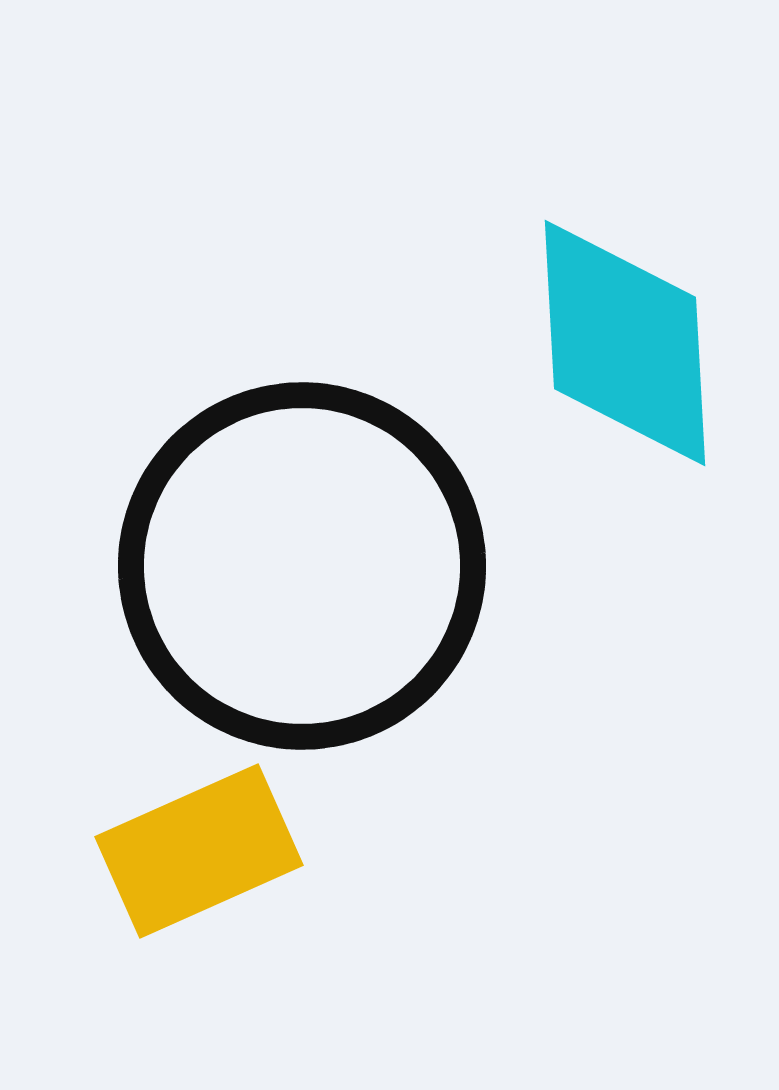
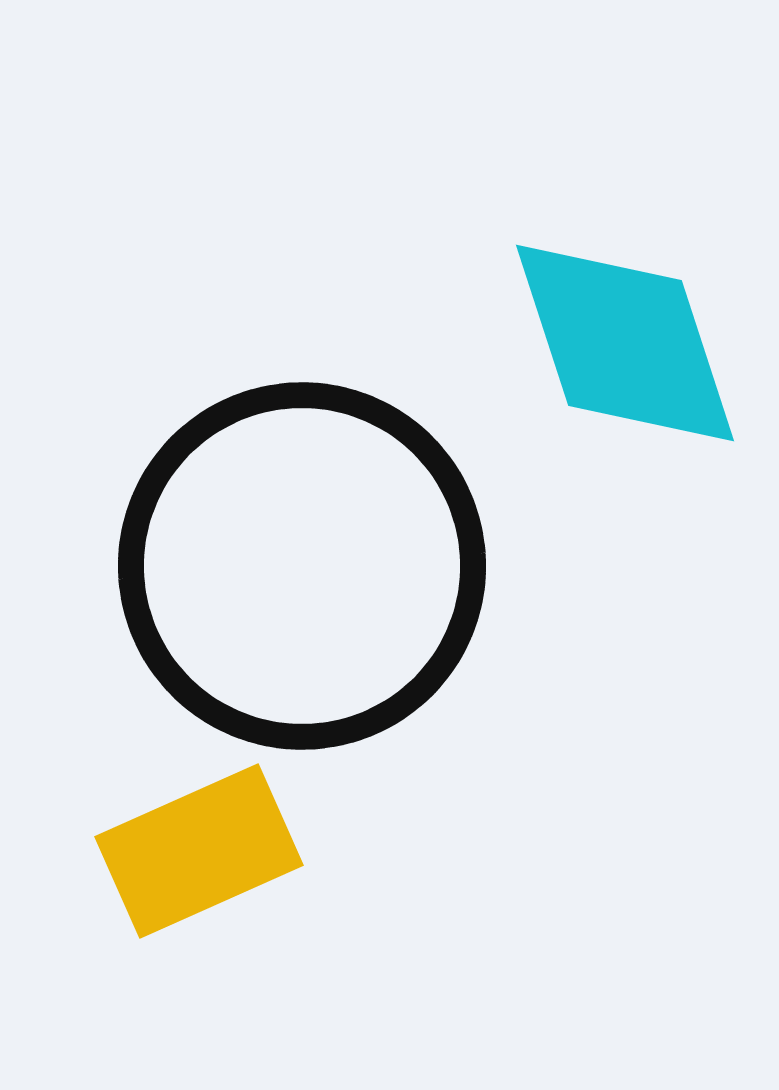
cyan diamond: rotated 15 degrees counterclockwise
